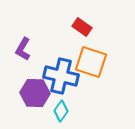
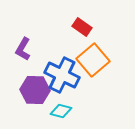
orange square: moved 2 px right, 2 px up; rotated 32 degrees clockwise
blue cross: moved 1 px right, 1 px up; rotated 12 degrees clockwise
purple hexagon: moved 3 px up
cyan diamond: rotated 70 degrees clockwise
